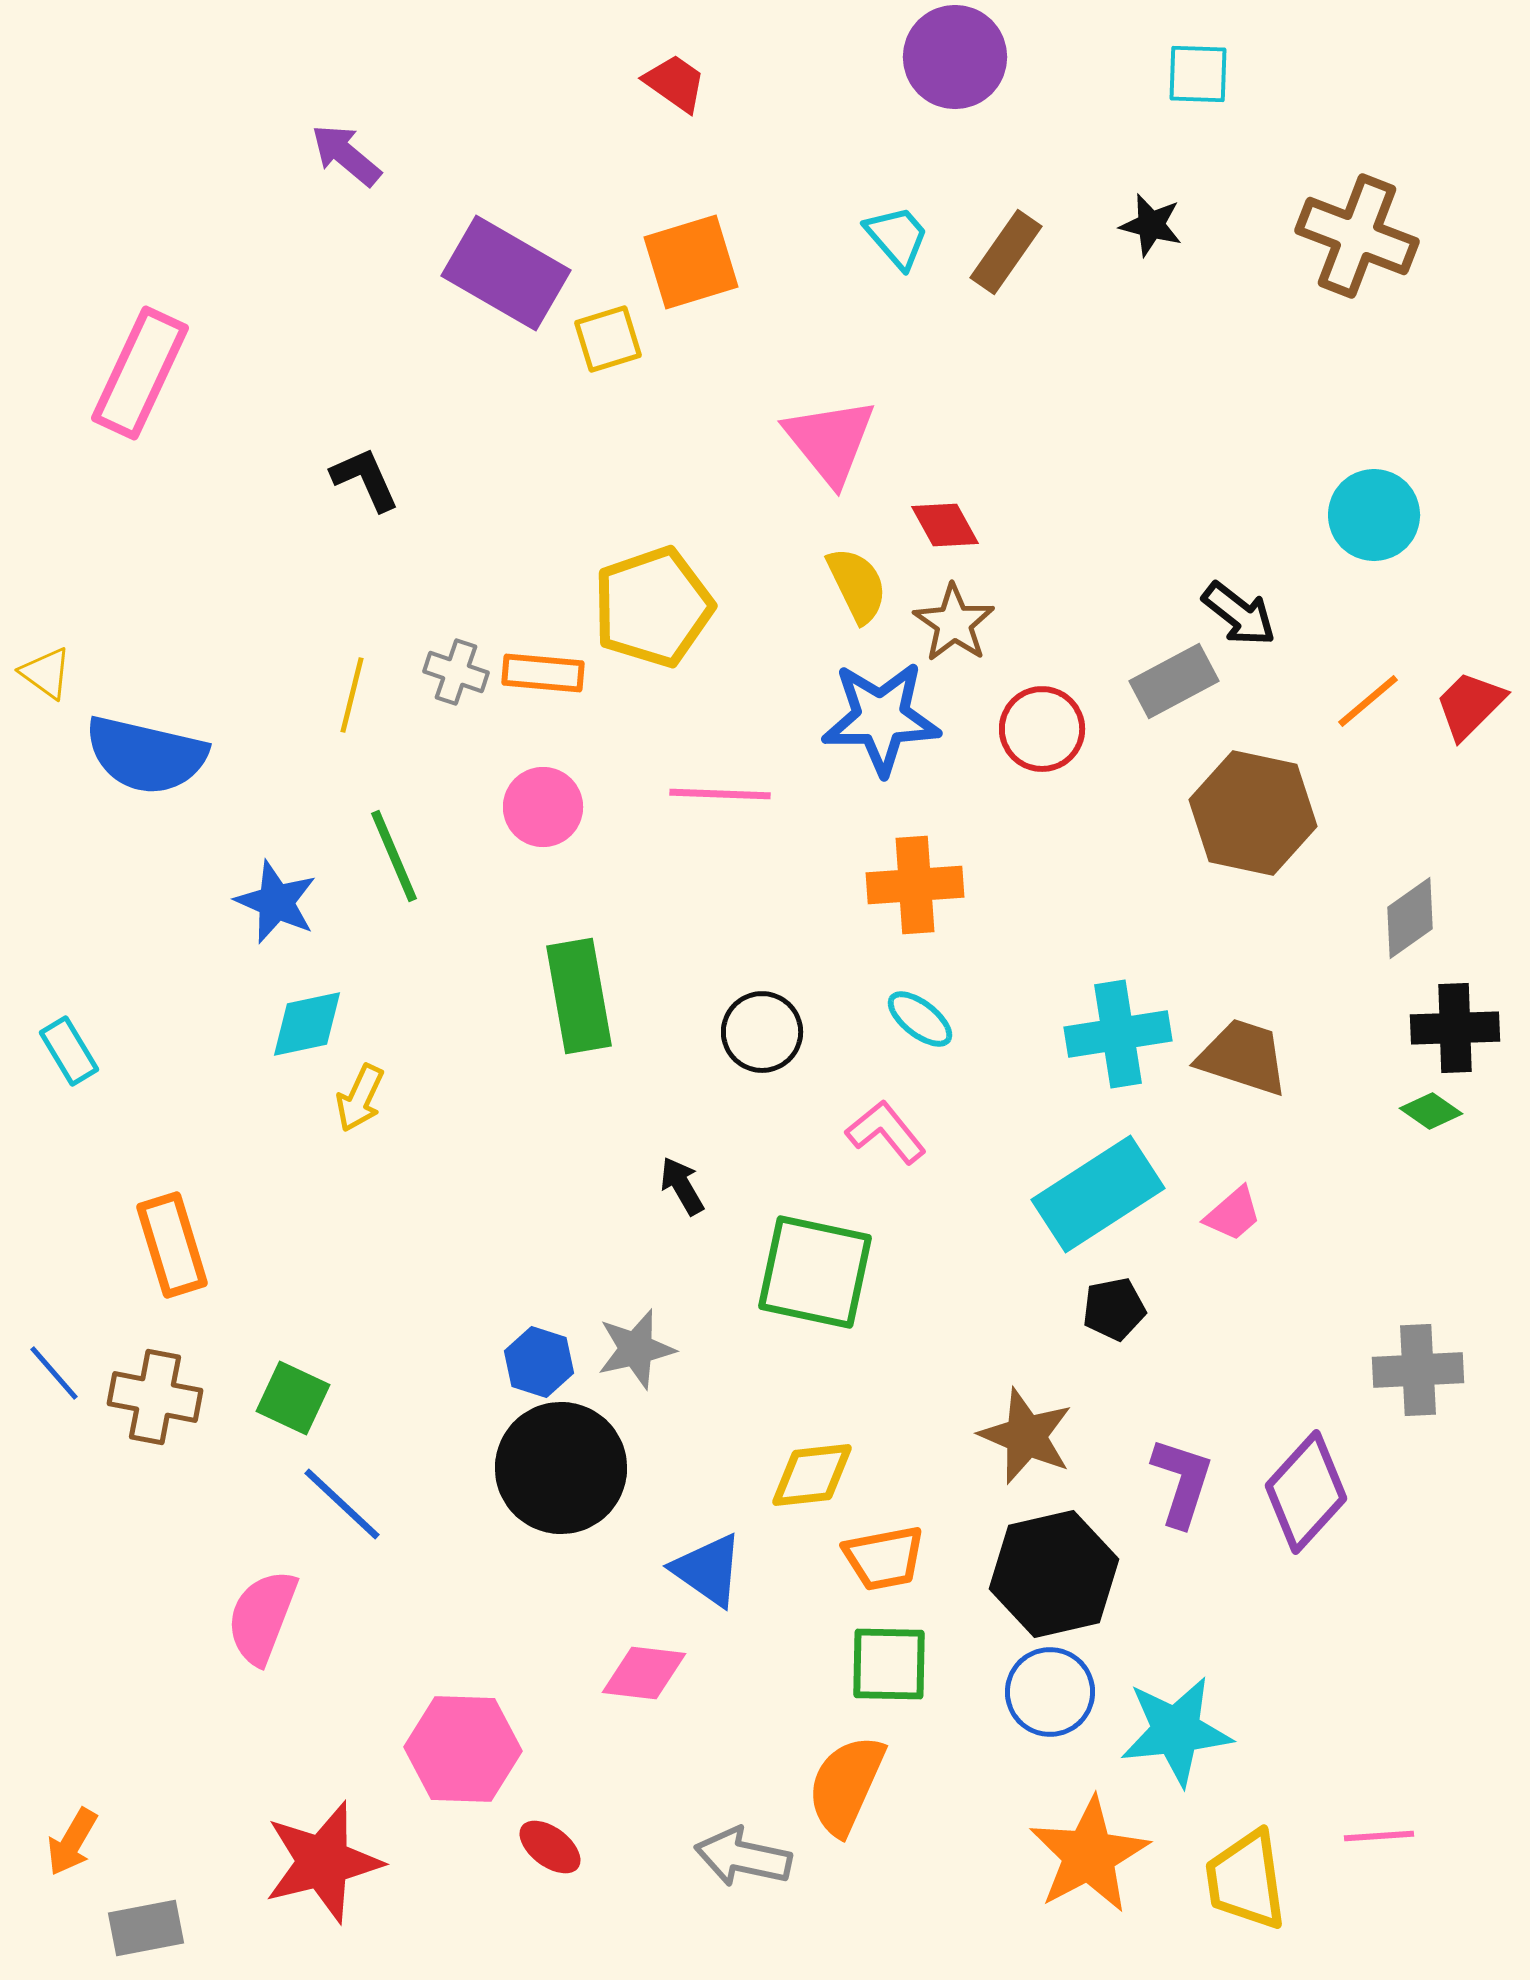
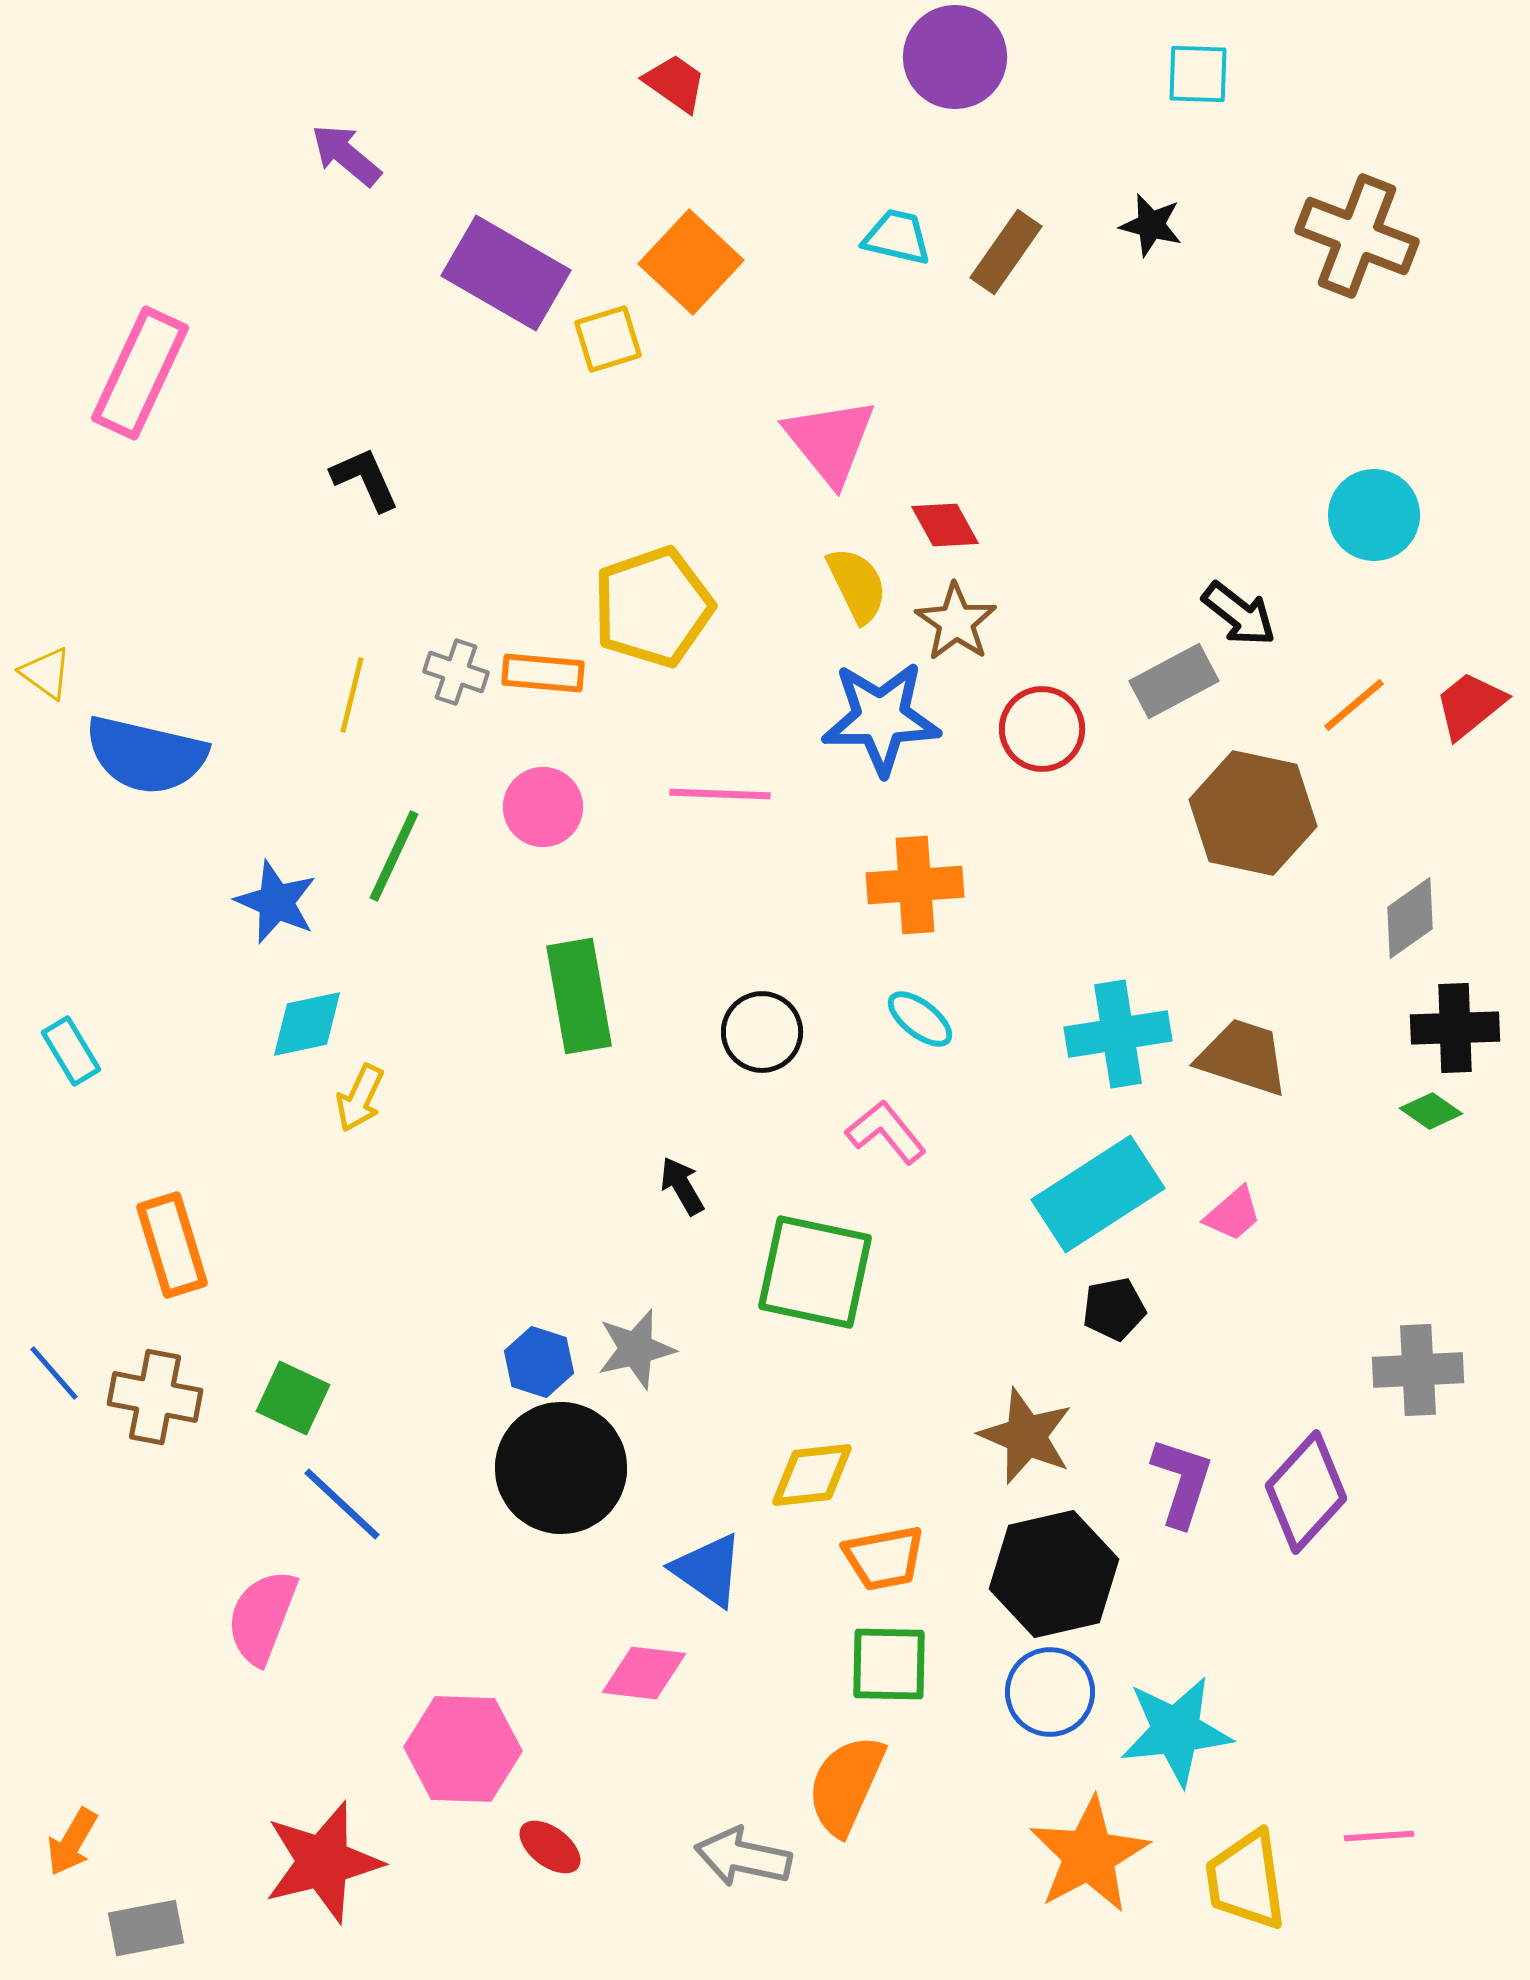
cyan trapezoid at (897, 237): rotated 36 degrees counterclockwise
orange square at (691, 262): rotated 30 degrees counterclockwise
brown star at (954, 623): moved 2 px right, 1 px up
orange line at (1368, 701): moved 14 px left, 4 px down
red trapezoid at (1470, 705): rotated 6 degrees clockwise
green line at (394, 856): rotated 48 degrees clockwise
cyan rectangle at (69, 1051): moved 2 px right
